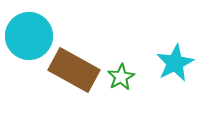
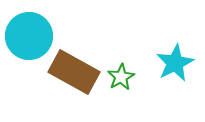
brown rectangle: moved 2 px down
